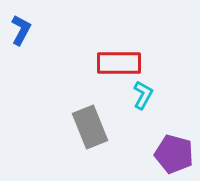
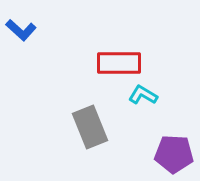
blue L-shape: rotated 104 degrees clockwise
cyan L-shape: rotated 88 degrees counterclockwise
purple pentagon: rotated 12 degrees counterclockwise
